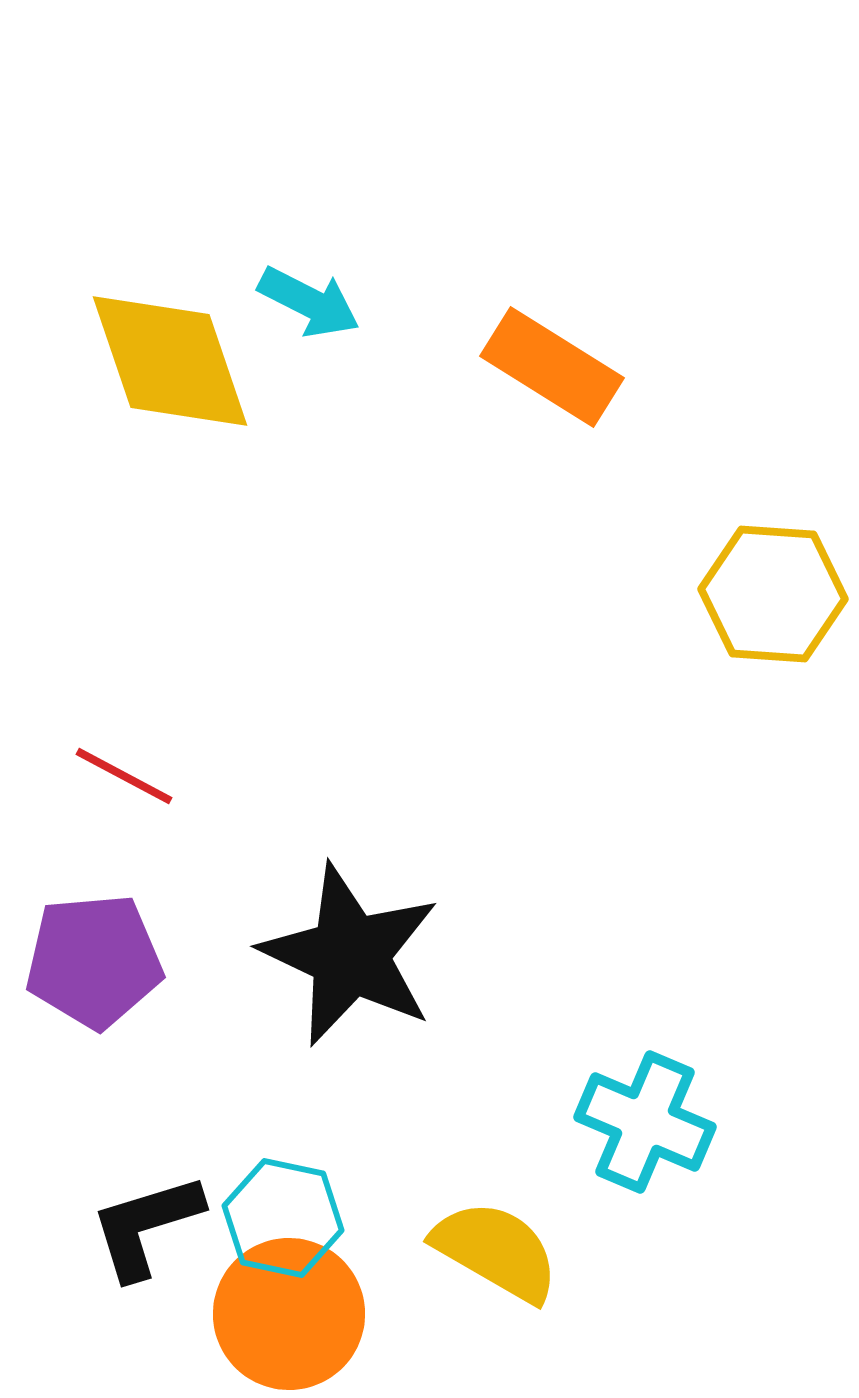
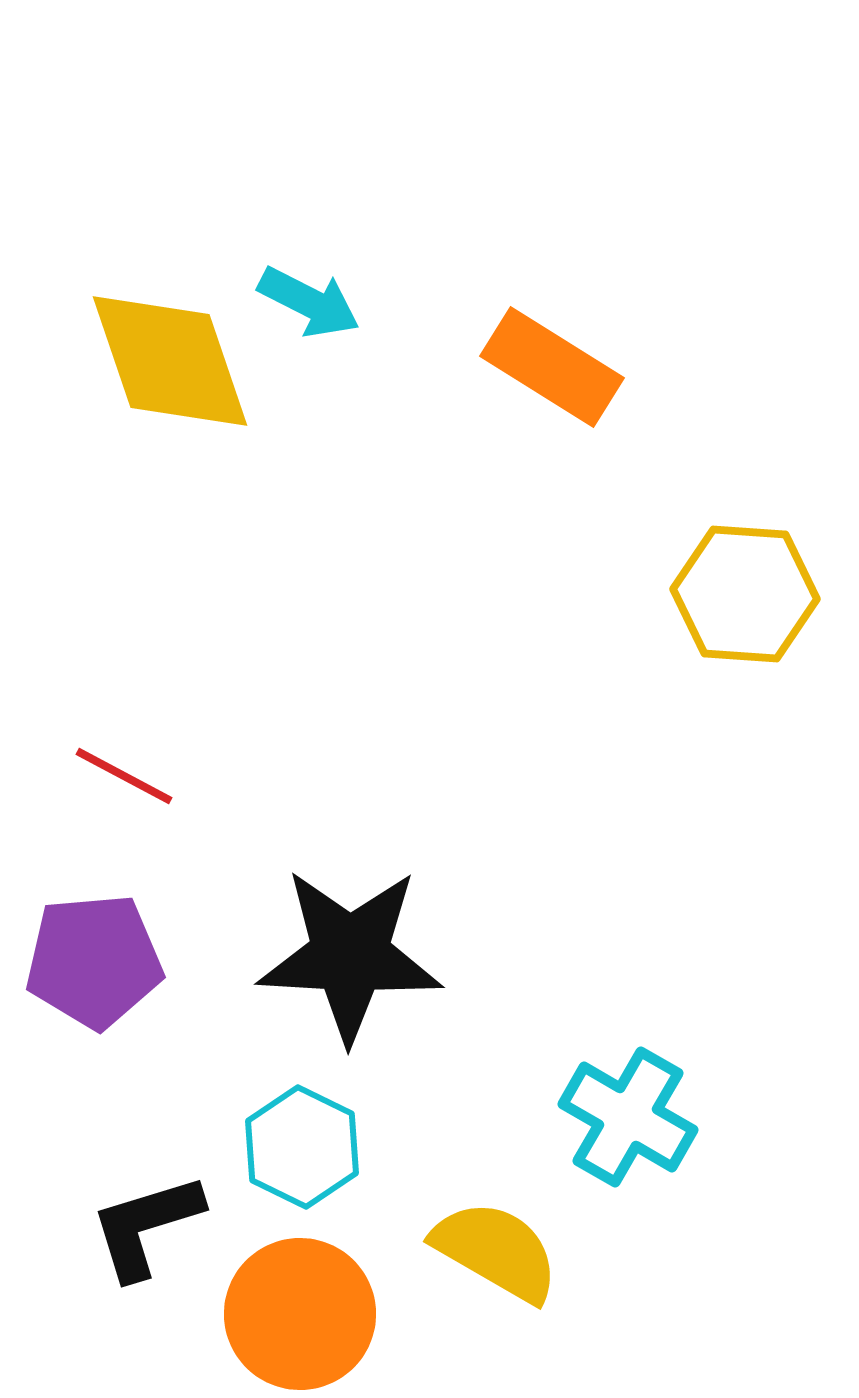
yellow hexagon: moved 28 px left
black star: rotated 22 degrees counterclockwise
cyan cross: moved 17 px left, 5 px up; rotated 7 degrees clockwise
cyan hexagon: moved 19 px right, 71 px up; rotated 14 degrees clockwise
orange circle: moved 11 px right
